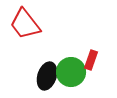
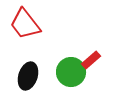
red rectangle: rotated 30 degrees clockwise
black ellipse: moved 19 px left
